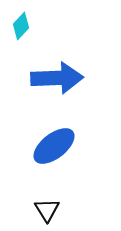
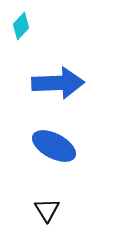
blue arrow: moved 1 px right, 5 px down
blue ellipse: rotated 66 degrees clockwise
